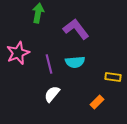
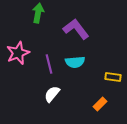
orange rectangle: moved 3 px right, 2 px down
